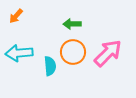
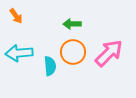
orange arrow: rotated 77 degrees counterclockwise
pink arrow: moved 1 px right
